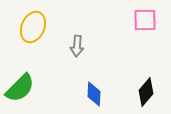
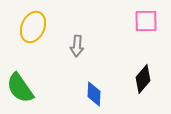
pink square: moved 1 px right, 1 px down
green semicircle: rotated 100 degrees clockwise
black diamond: moved 3 px left, 13 px up
